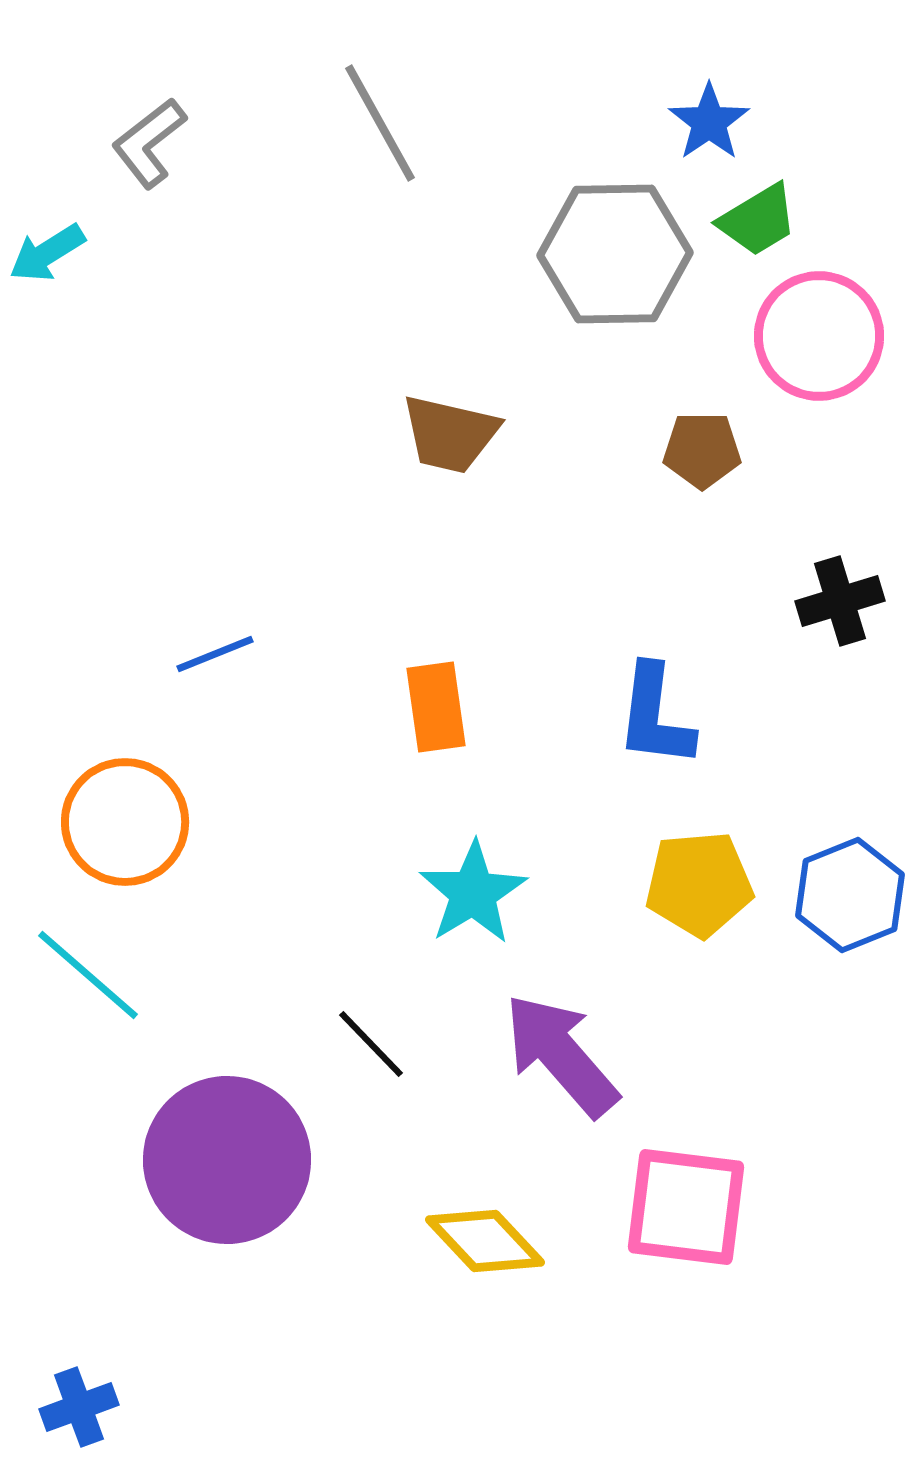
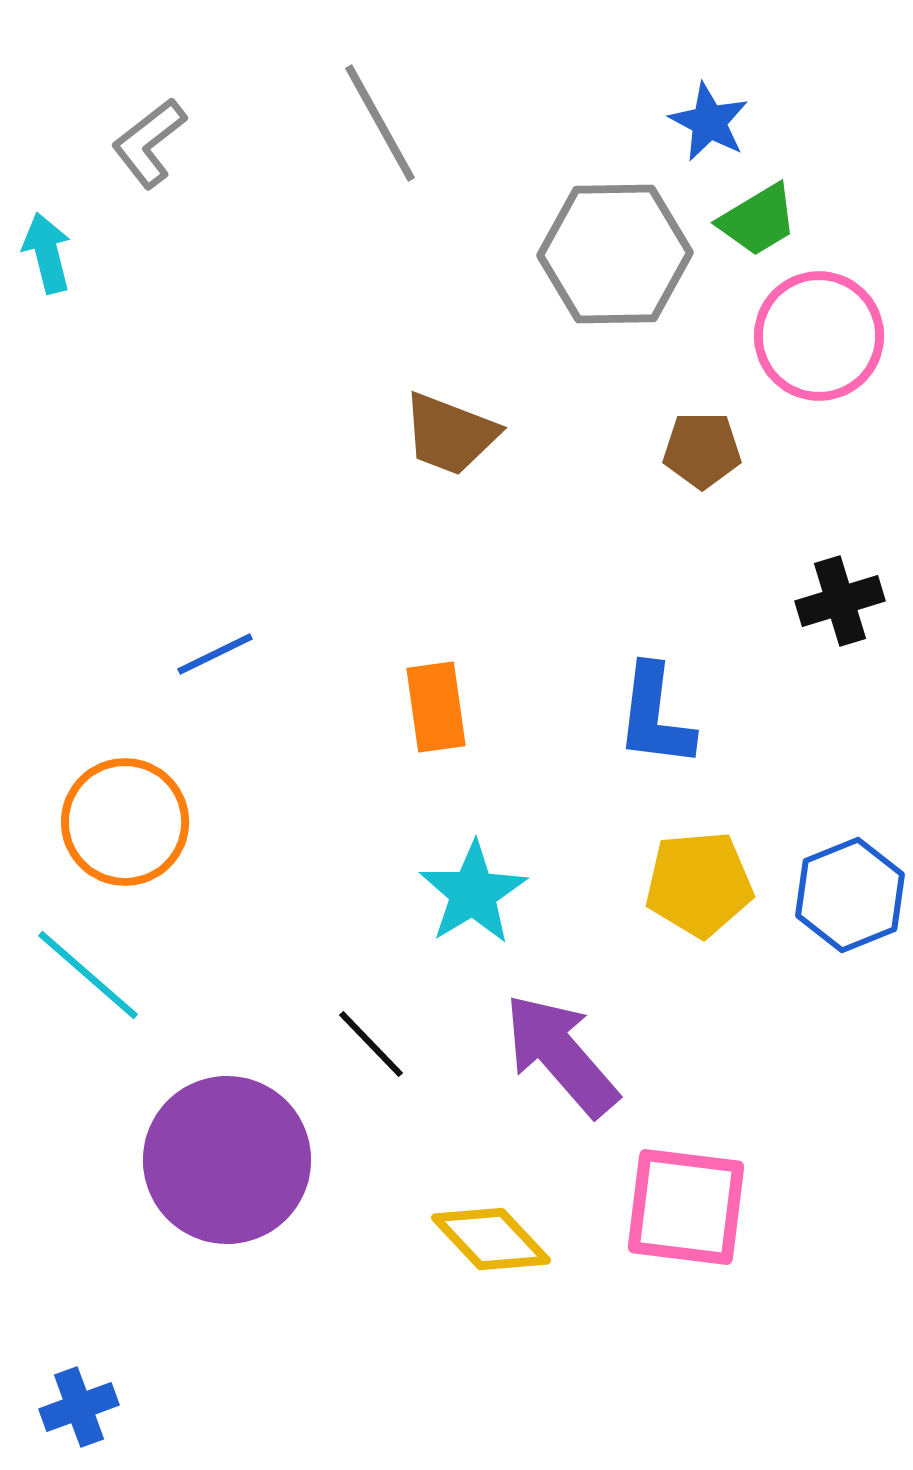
blue star: rotated 10 degrees counterclockwise
cyan arrow: rotated 108 degrees clockwise
brown trapezoid: rotated 8 degrees clockwise
blue line: rotated 4 degrees counterclockwise
yellow diamond: moved 6 px right, 2 px up
